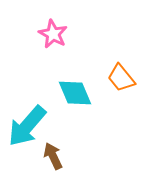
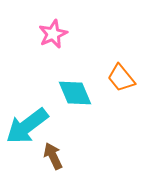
pink star: rotated 20 degrees clockwise
cyan arrow: rotated 12 degrees clockwise
